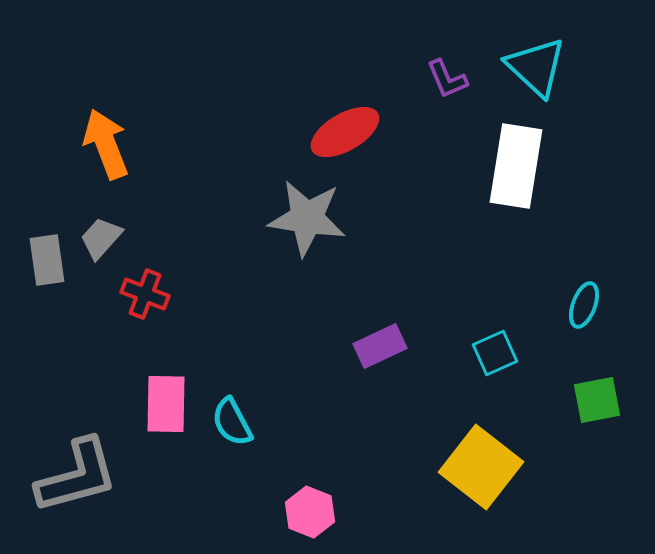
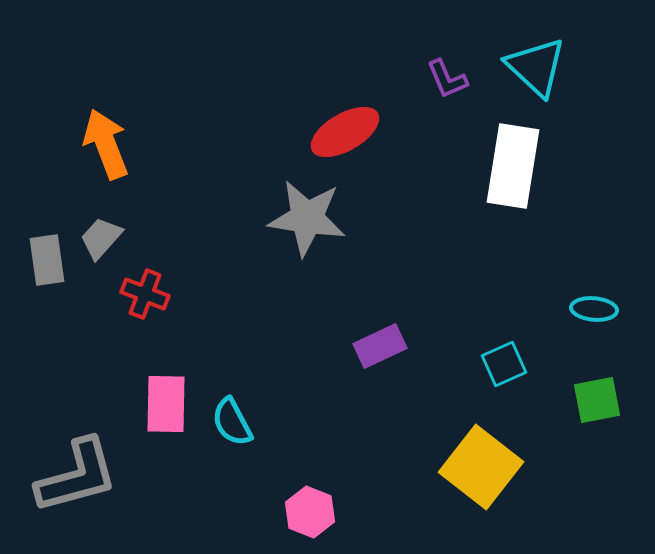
white rectangle: moved 3 px left
cyan ellipse: moved 10 px right, 4 px down; rotated 75 degrees clockwise
cyan square: moved 9 px right, 11 px down
